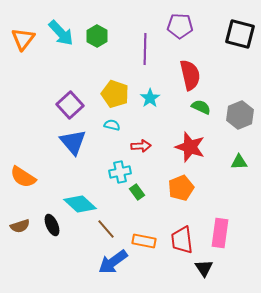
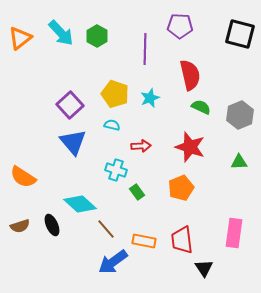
orange triangle: moved 3 px left, 1 px up; rotated 15 degrees clockwise
cyan star: rotated 12 degrees clockwise
cyan cross: moved 4 px left, 2 px up; rotated 30 degrees clockwise
pink rectangle: moved 14 px right
